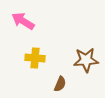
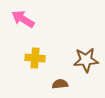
pink arrow: moved 2 px up
brown semicircle: rotated 119 degrees counterclockwise
